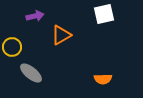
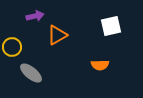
white square: moved 7 px right, 12 px down
orange triangle: moved 4 px left
orange semicircle: moved 3 px left, 14 px up
